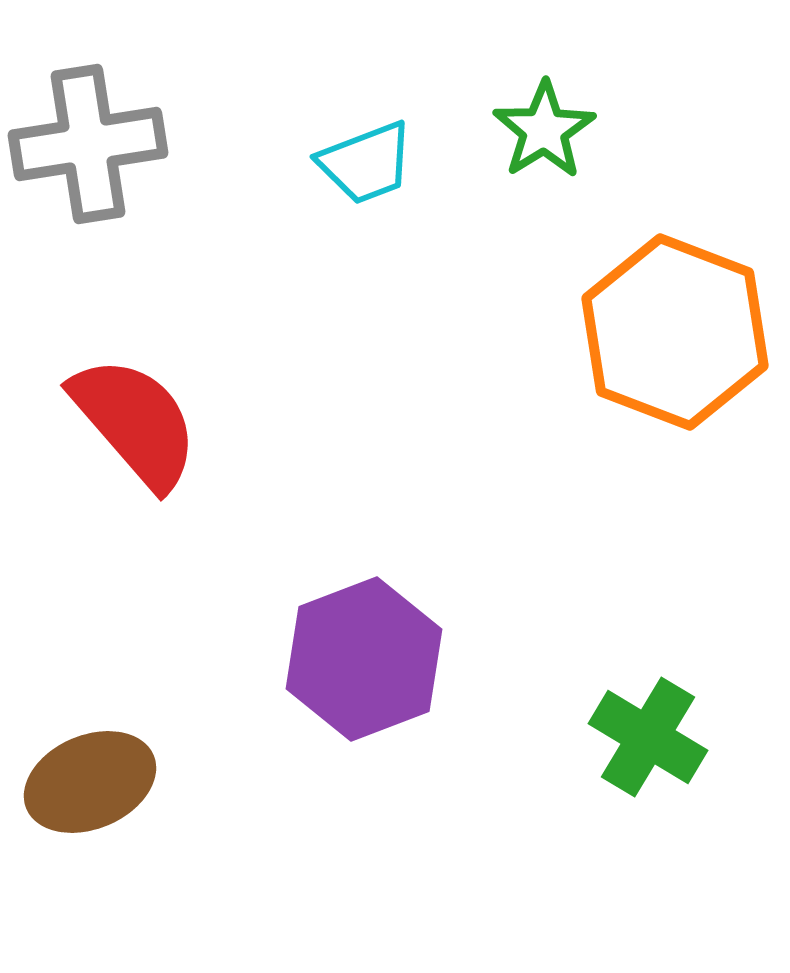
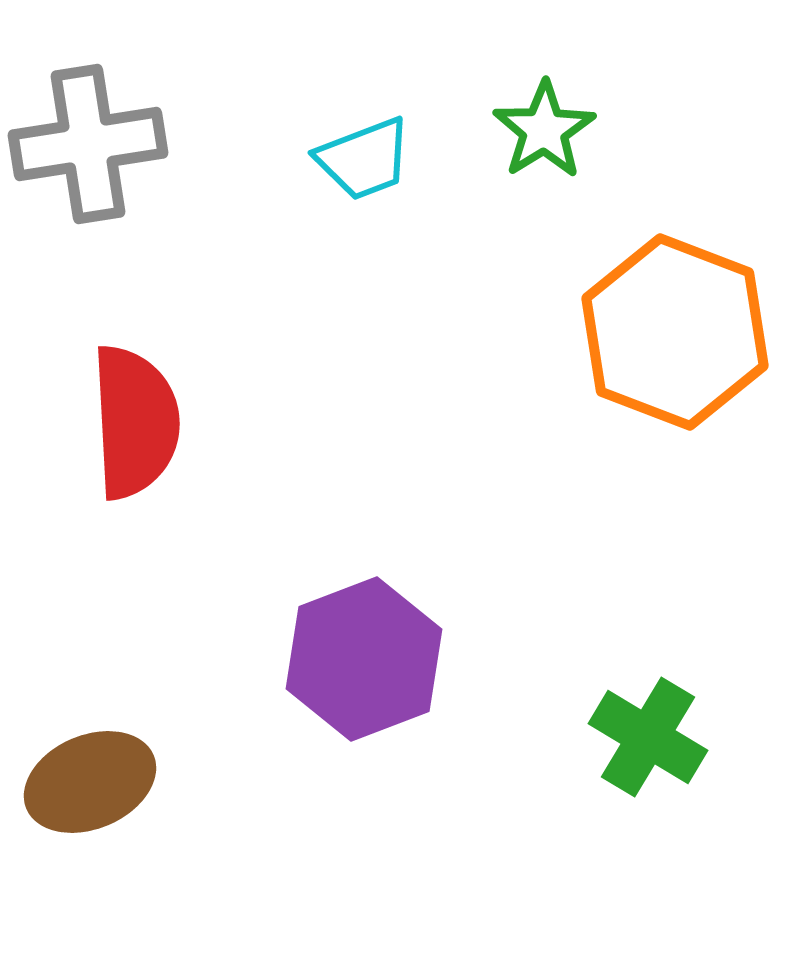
cyan trapezoid: moved 2 px left, 4 px up
red semicircle: rotated 38 degrees clockwise
